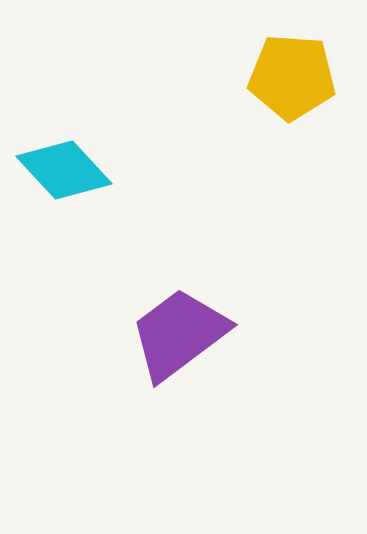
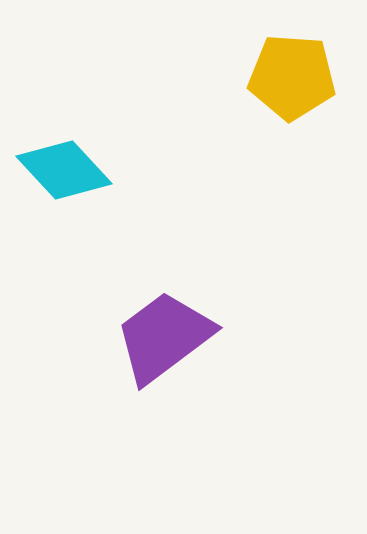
purple trapezoid: moved 15 px left, 3 px down
